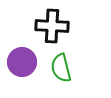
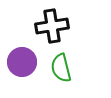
black cross: rotated 12 degrees counterclockwise
